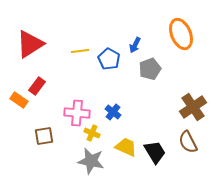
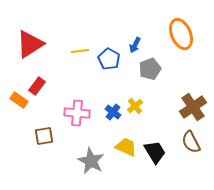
yellow cross: moved 43 px right, 27 px up; rotated 28 degrees clockwise
brown semicircle: moved 3 px right
gray star: rotated 16 degrees clockwise
